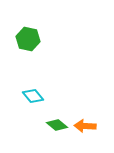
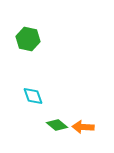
cyan diamond: rotated 20 degrees clockwise
orange arrow: moved 2 px left, 1 px down
